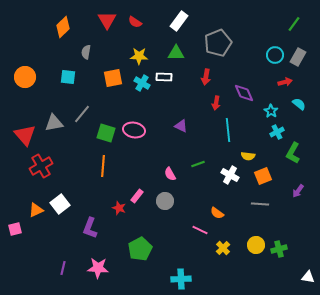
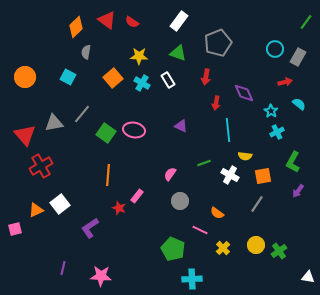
red triangle at (107, 20): rotated 24 degrees counterclockwise
red semicircle at (135, 22): moved 3 px left
green line at (294, 24): moved 12 px right, 2 px up
orange diamond at (63, 27): moved 13 px right
green triangle at (176, 53): moved 2 px right; rotated 18 degrees clockwise
cyan circle at (275, 55): moved 6 px up
cyan square at (68, 77): rotated 21 degrees clockwise
white rectangle at (164, 77): moved 4 px right, 3 px down; rotated 56 degrees clockwise
orange square at (113, 78): rotated 30 degrees counterclockwise
green square at (106, 133): rotated 18 degrees clockwise
green L-shape at (293, 153): moved 9 px down
yellow semicircle at (248, 156): moved 3 px left
green line at (198, 164): moved 6 px right, 1 px up
orange line at (103, 166): moved 5 px right, 9 px down
pink semicircle at (170, 174): rotated 64 degrees clockwise
orange square at (263, 176): rotated 12 degrees clockwise
gray circle at (165, 201): moved 15 px right
gray line at (260, 204): moved 3 px left; rotated 60 degrees counterclockwise
purple L-shape at (90, 228): rotated 35 degrees clockwise
green pentagon at (140, 249): moved 33 px right; rotated 20 degrees counterclockwise
green cross at (279, 249): moved 2 px down; rotated 21 degrees counterclockwise
pink star at (98, 268): moved 3 px right, 8 px down
cyan cross at (181, 279): moved 11 px right
